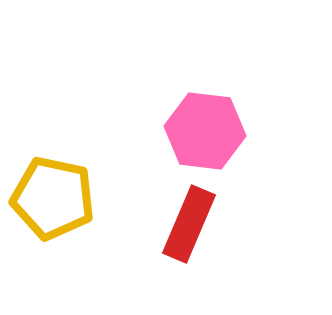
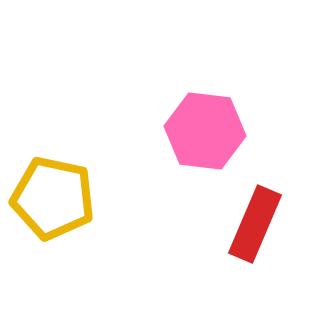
red rectangle: moved 66 px right
